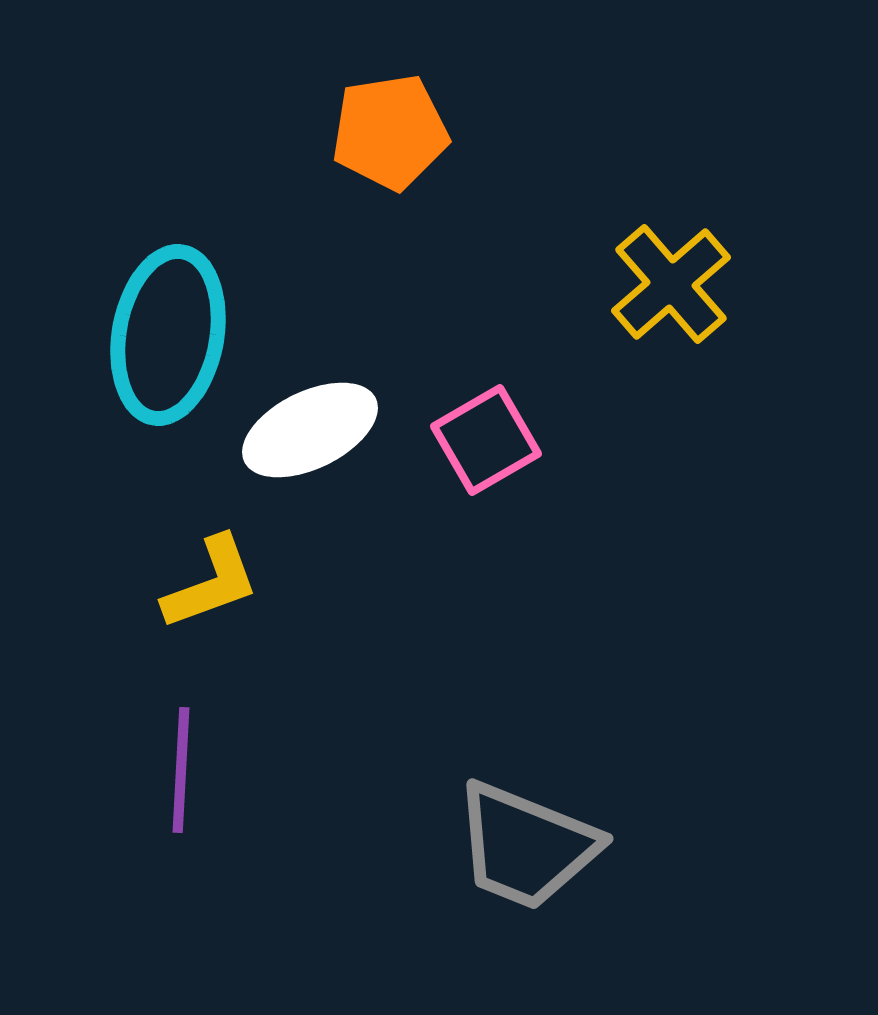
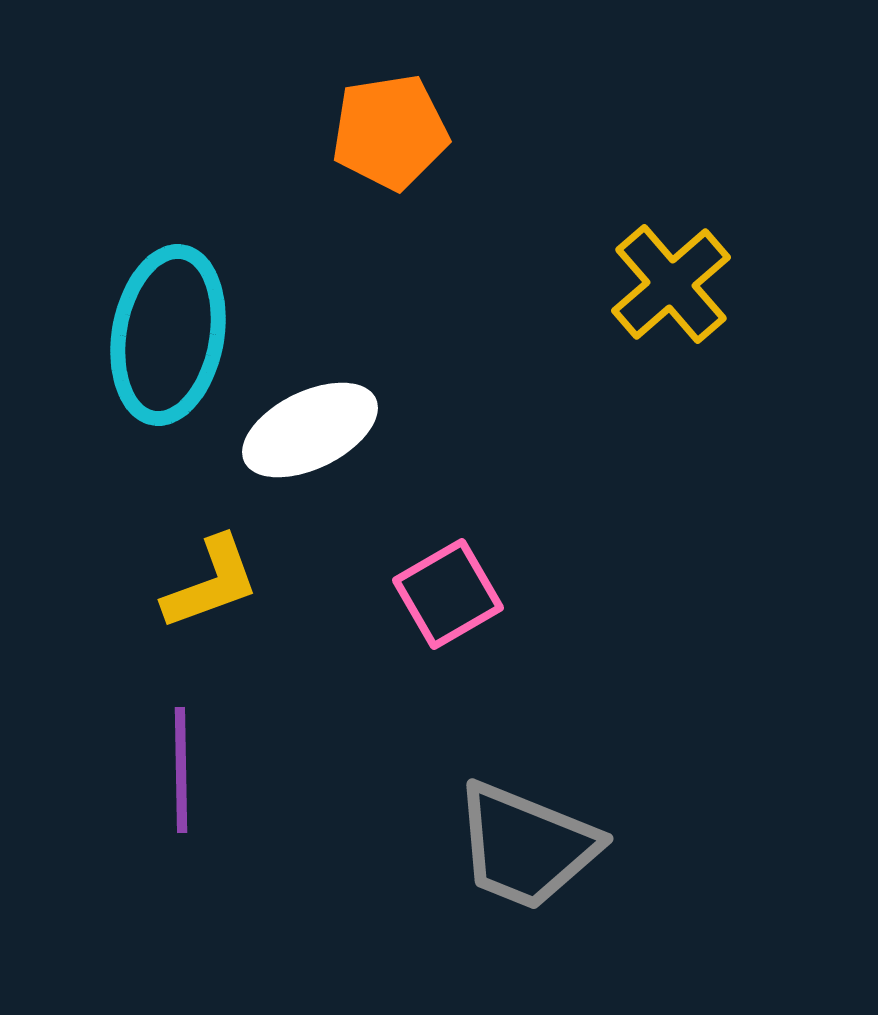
pink square: moved 38 px left, 154 px down
purple line: rotated 4 degrees counterclockwise
